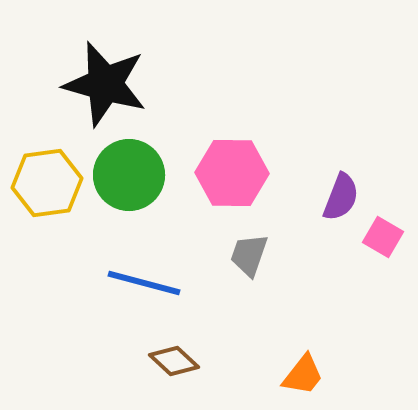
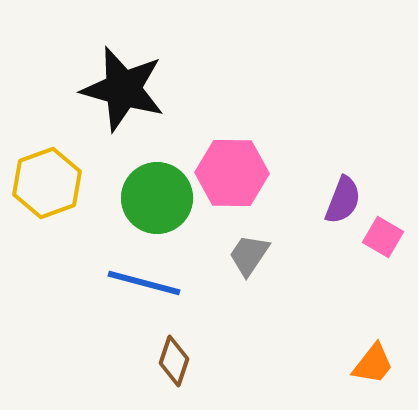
black star: moved 18 px right, 5 px down
green circle: moved 28 px right, 23 px down
yellow hexagon: rotated 12 degrees counterclockwise
purple semicircle: moved 2 px right, 3 px down
gray trapezoid: rotated 15 degrees clockwise
brown diamond: rotated 66 degrees clockwise
orange trapezoid: moved 70 px right, 11 px up
